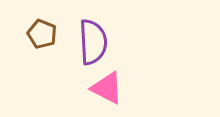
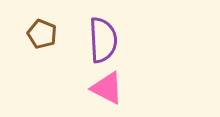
purple semicircle: moved 10 px right, 2 px up
